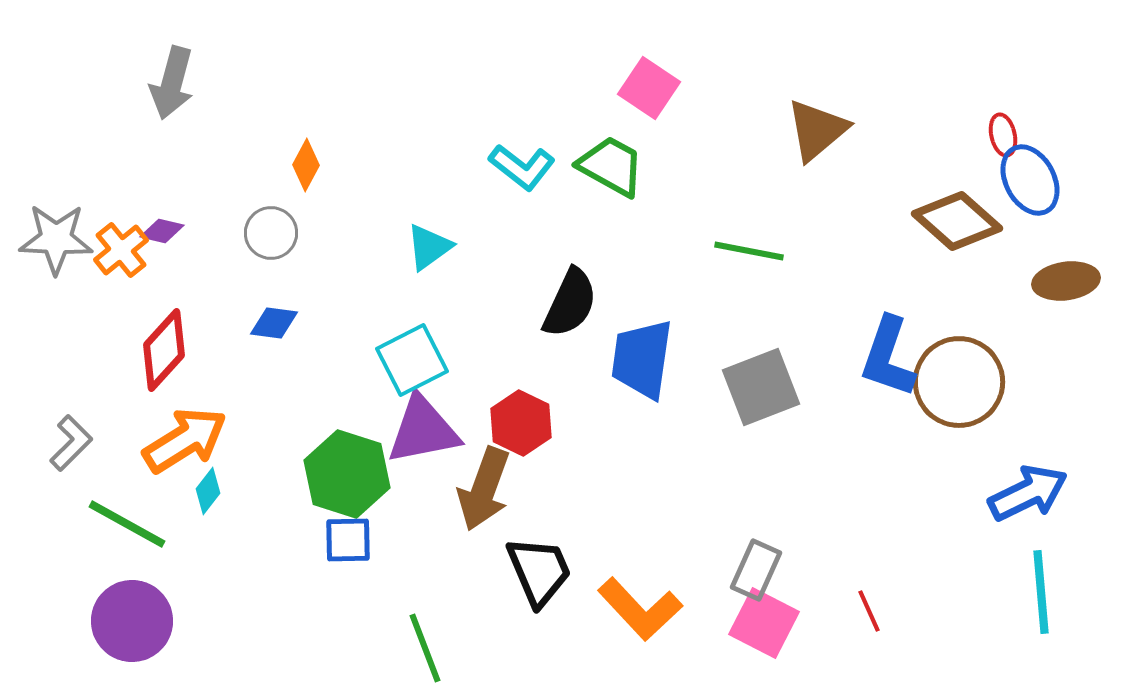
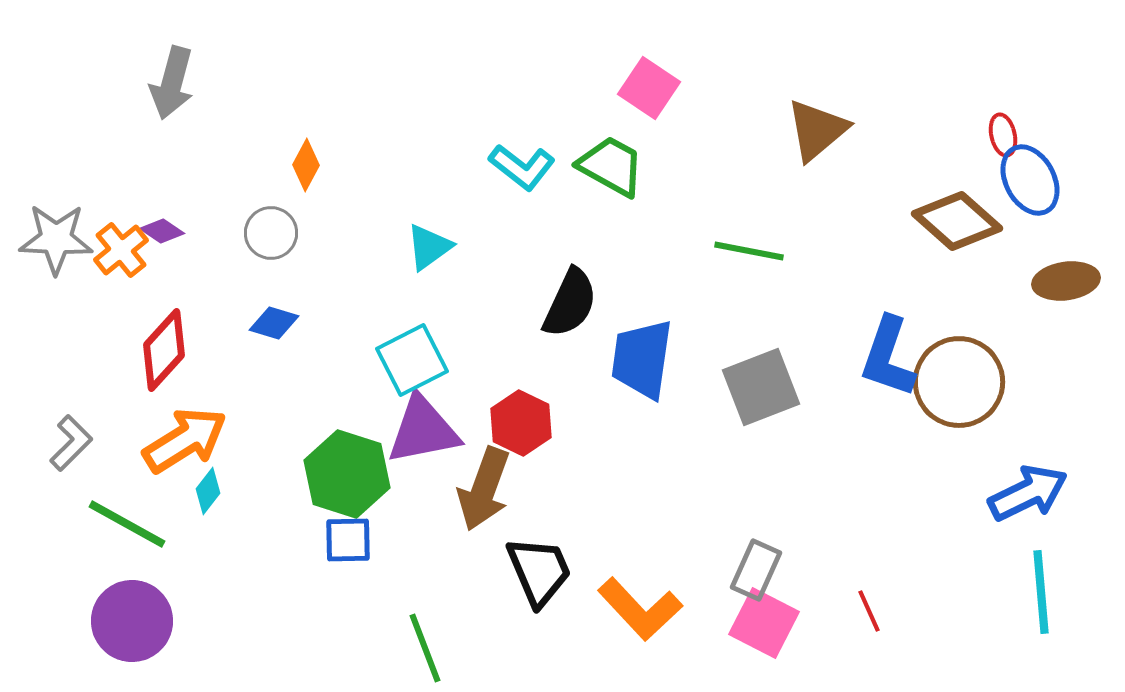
purple diamond at (162, 231): rotated 21 degrees clockwise
blue diamond at (274, 323): rotated 9 degrees clockwise
